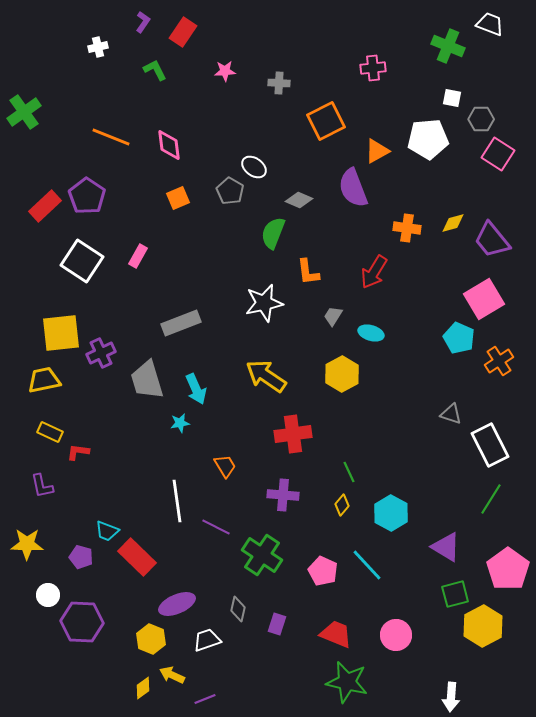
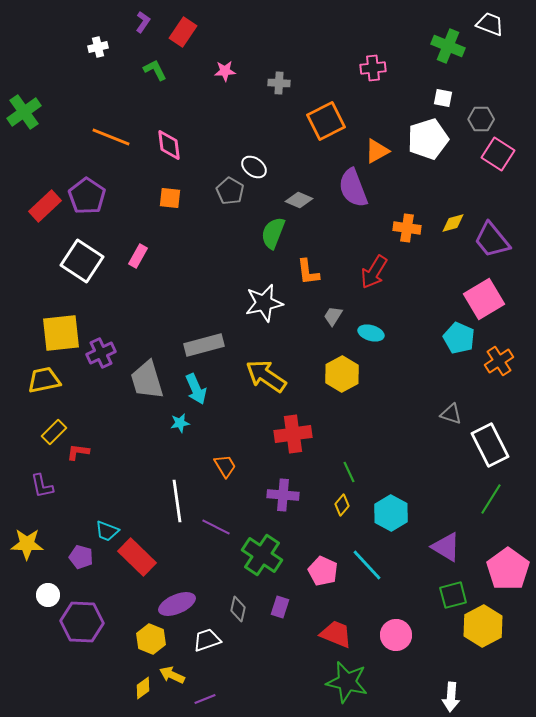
white square at (452, 98): moved 9 px left
white pentagon at (428, 139): rotated 12 degrees counterclockwise
orange square at (178, 198): moved 8 px left; rotated 30 degrees clockwise
gray rectangle at (181, 323): moved 23 px right, 22 px down; rotated 6 degrees clockwise
yellow rectangle at (50, 432): moved 4 px right; rotated 70 degrees counterclockwise
green square at (455, 594): moved 2 px left, 1 px down
purple rectangle at (277, 624): moved 3 px right, 17 px up
